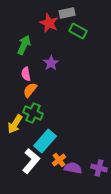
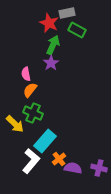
green rectangle: moved 1 px left, 1 px up
green arrow: moved 29 px right
yellow arrow: rotated 78 degrees counterclockwise
orange cross: moved 1 px up
